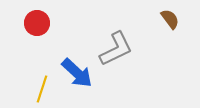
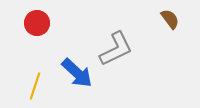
yellow line: moved 7 px left, 3 px up
